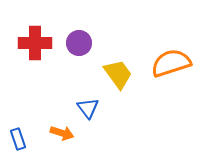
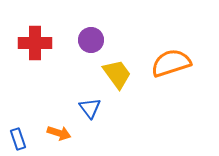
purple circle: moved 12 px right, 3 px up
yellow trapezoid: moved 1 px left
blue triangle: moved 2 px right
orange arrow: moved 3 px left
